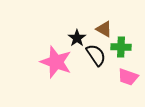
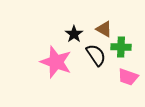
black star: moved 3 px left, 4 px up
